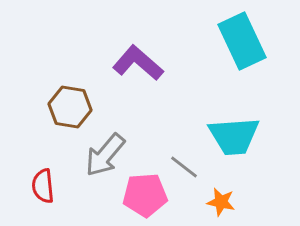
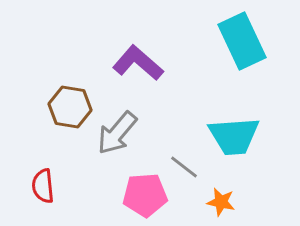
gray arrow: moved 12 px right, 22 px up
